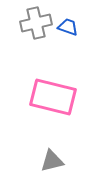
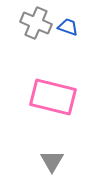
gray cross: rotated 36 degrees clockwise
gray triangle: rotated 45 degrees counterclockwise
